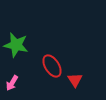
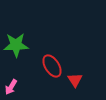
green star: rotated 15 degrees counterclockwise
pink arrow: moved 1 px left, 4 px down
